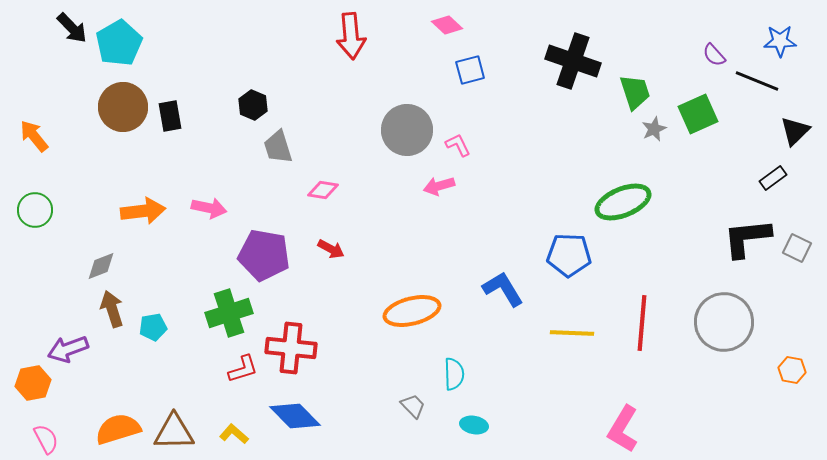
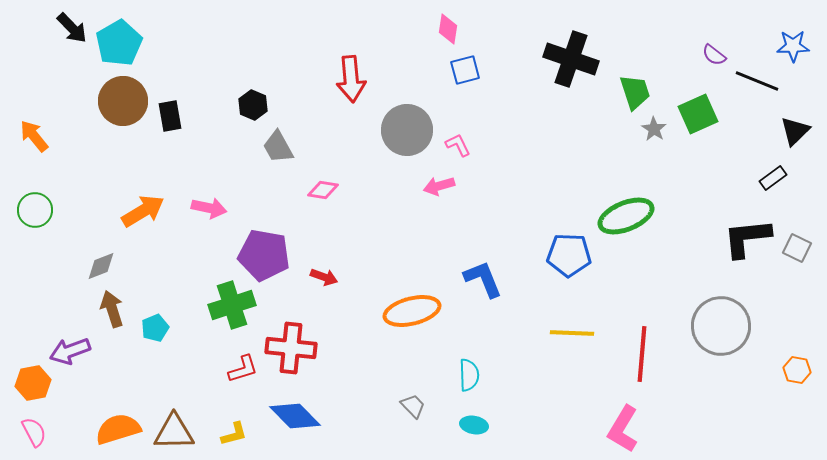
pink diamond at (447, 25): moved 1 px right, 4 px down; rotated 56 degrees clockwise
red arrow at (351, 36): moved 43 px down
blue star at (780, 41): moved 13 px right, 5 px down
purple semicircle at (714, 55): rotated 10 degrees counterclockwise
black cross at (573, 61): moved 2 px left, 2 px up
blue square at (470, 70): moved 5 px left
brown circle at (123, 107): moved 6 px up
gray star at (654, 129): rotated 15 degrees counterclockwise
gray trapezoid at (278, 147): rotated 12 degrees counterclockwise
green ellipse at (623, 202): moved 3 px right, 14 px down
orange arrow at (143, 211): rotated 24 degrees counterclockwise
red arrow at (331, 249): moved 7 px left, 28 px down; rotated 8 degrees counterclockwise
blue L-shape at (503, 289): moved 20 px left, 10 px up; rotated 9 degrees clockwise
green cross at (229, 313): moved 3 px right, 8 px up
gray circle at (724, 322): moved 3 px left, 4 px down
red line at (642, 323): moved 31 px down
cyan pentagon at (153, 327): moved 2 px right, 1 px down; rotated 12 degrees counterclockwise
purple arrow at (68, 349): moved 2 px right, 2 px down
orange hexagon at (792, 370): moved 5 px right
cyan semicircle at (454, 374): moved 15 px right, 1 px down
yellow L-shape at (234, 434): rotated 124 degrees clockwise
pink semicircle at (46, 439): moved 12 px left, 7 px up
